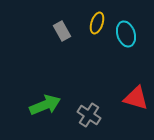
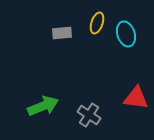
gray rectangle: moved 2 px down; rotated 66 degrees counterclockwise
red triangle: rotated 8 degrees counterclockwise
green arrow: moved 2 px left, 1 px down
